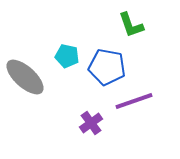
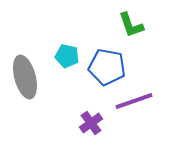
gray ellipse: rotated 33 degrees clockwise
